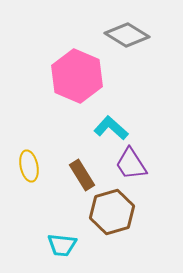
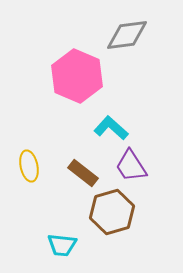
gray diamond: rotated 39 degrees counterclockwise
purple trapezoid: moved 2 px down
brown rectangle: moved 1 px right, 2 px up; rotated 20 degrees counterclockwise
